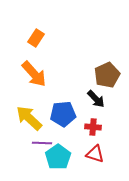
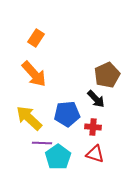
blue pentagon: moved 4 px right
